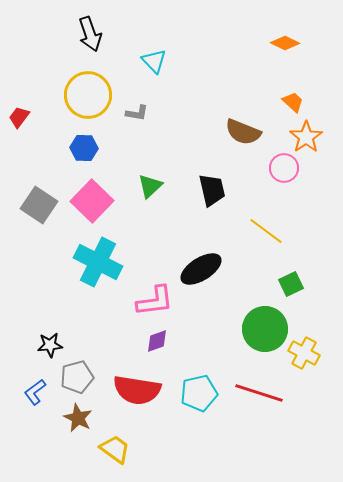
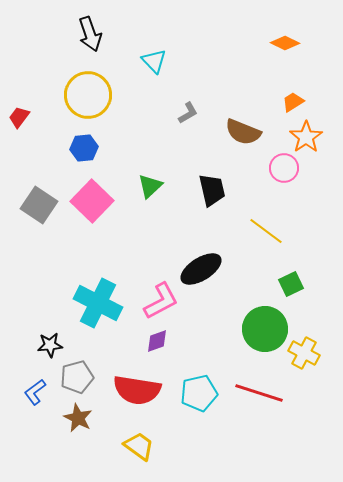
orange trapezoid: rotated 75 degrees counterclockwise
gray L-shape: moved 51 px right; rotated 40 degrees counterclockwise
blue hexagon: rotated 8 degrees counterclockwise
cyan cross: moved 41 px down
pink L-shape: moved 6 px right; rotated 21 degrees counterclockwise
yellow trapezoid: moved 24 px right, 3 px up
